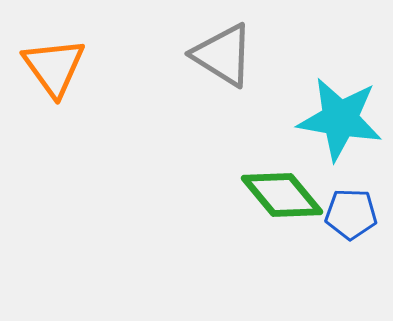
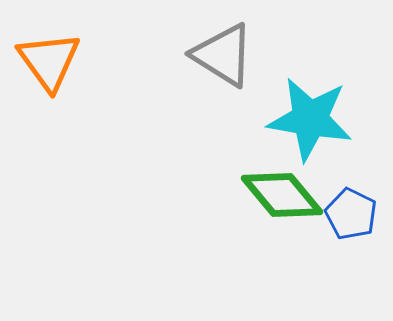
orange triangle: moved 5 px left, 6 px up
cyan star: moved 30 px left
blue pentagon: rotated 24 degrees clockwise
